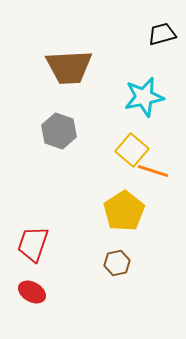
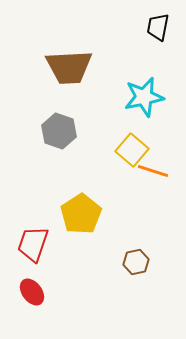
black trapezoid: moved 4 px left, 7 px up; rotated 64 degrees counterclockwise
yellow pentagon: moved 43 px left, 3 px down
brown hexagon: moved 19 px right, 1 px up
red ellipse: rotated 24 degrees clockwise
